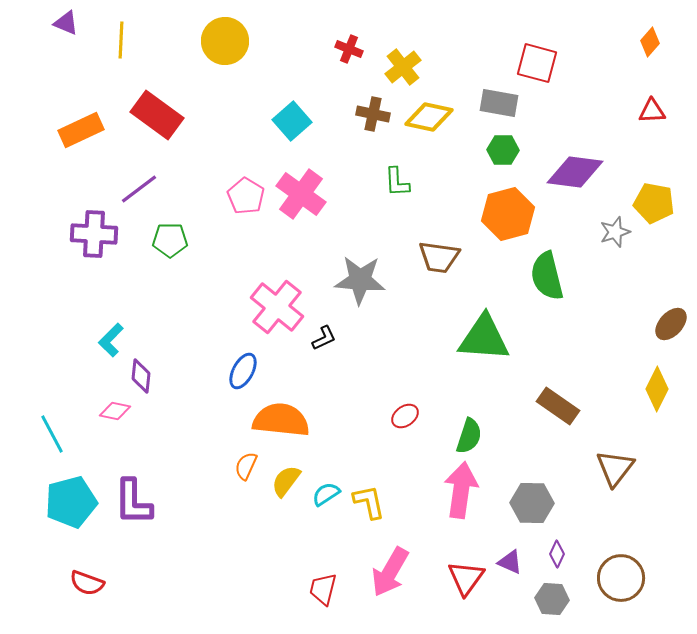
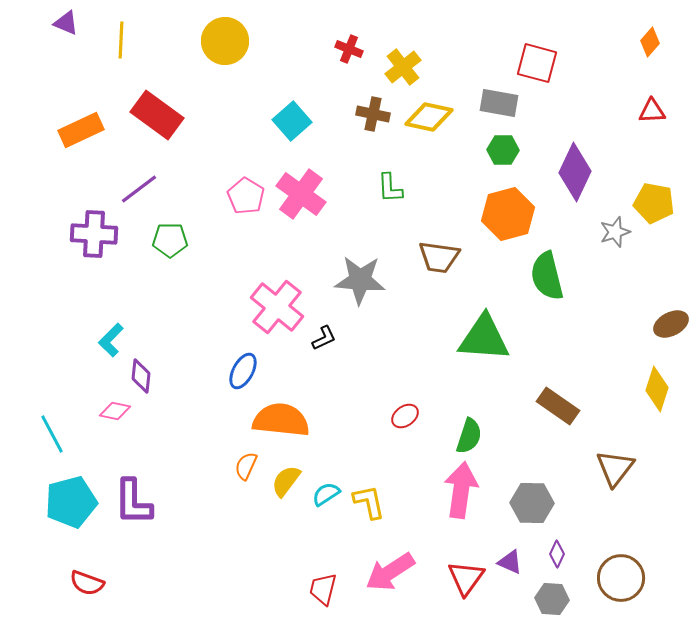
purple diamond at (575, 172): rotated 72 degrees counterclockwise
green L-shape at (397, 182): moved 7 px left, 6 px down
brown ellipse at (671, 324): rotated 20 degrees clockwise
yellow diamond at (657, 389): rotated 9 degrees counterclockwise
pink arrow at (390, 572): rotated 27 degrees clockwise
